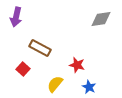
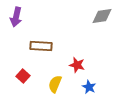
gray diamond: moved 1 px right, 3 px up
brown rectangle: moved 1 px right, 2 px up; rotated 25 degrees counterclockwise
red square: moved 7 px down
yellow semicircle: rotated 18 degrees counterclockwise
